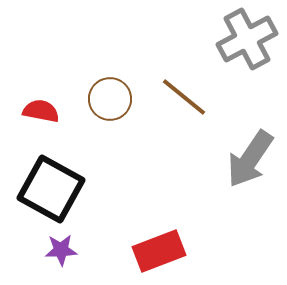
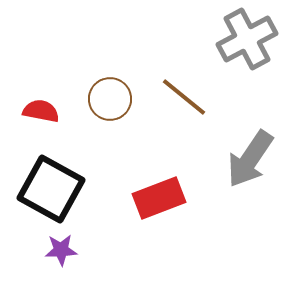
red rectangle: moved 53 px up
